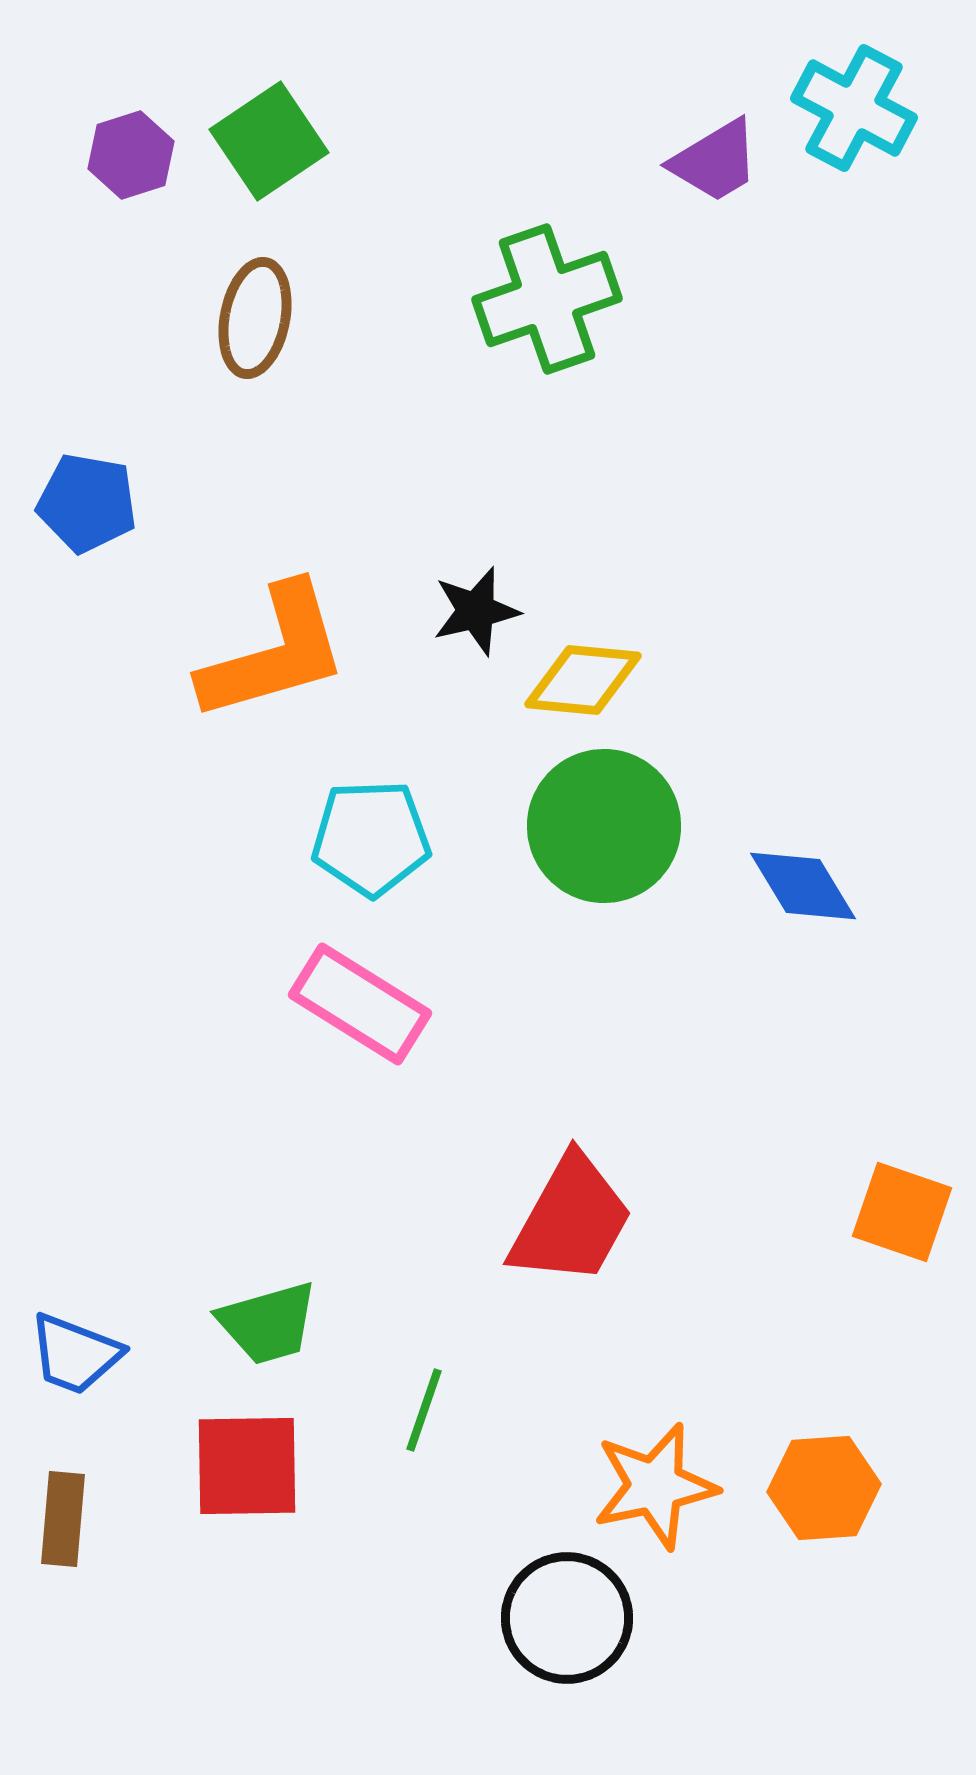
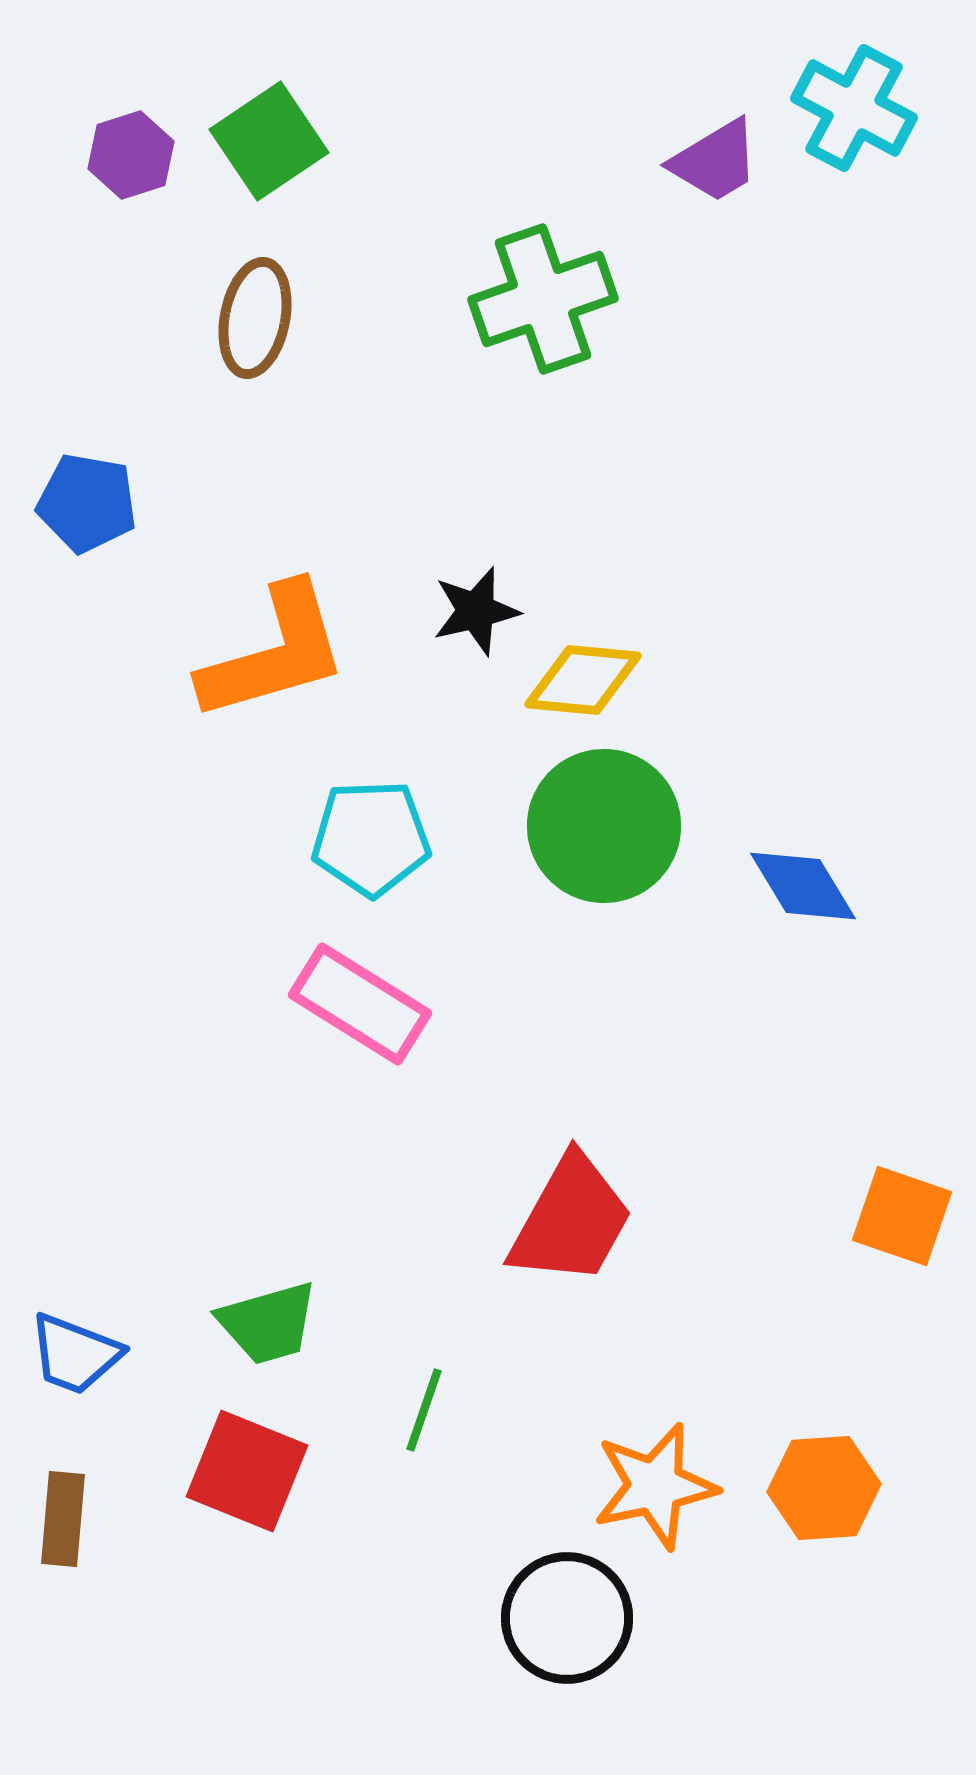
green cross: moved 4 px left
orange square: moved 4 px down
red square: moved 5 px down; rotated 23 degrees clockwise
